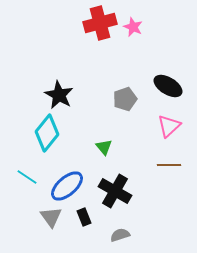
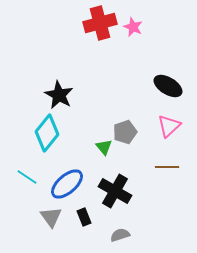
gray pentagon: moved 33 px down
brown line: moved 2 px left, 2 px down
blue ellipse: moved 2 px up
